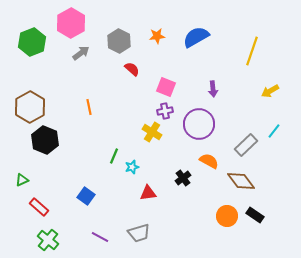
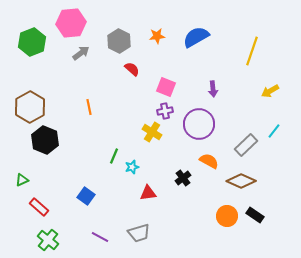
pink hexagon: rotated 24 degrees clockwise
brown diamond: rotated 28 degrees counterclockwise
